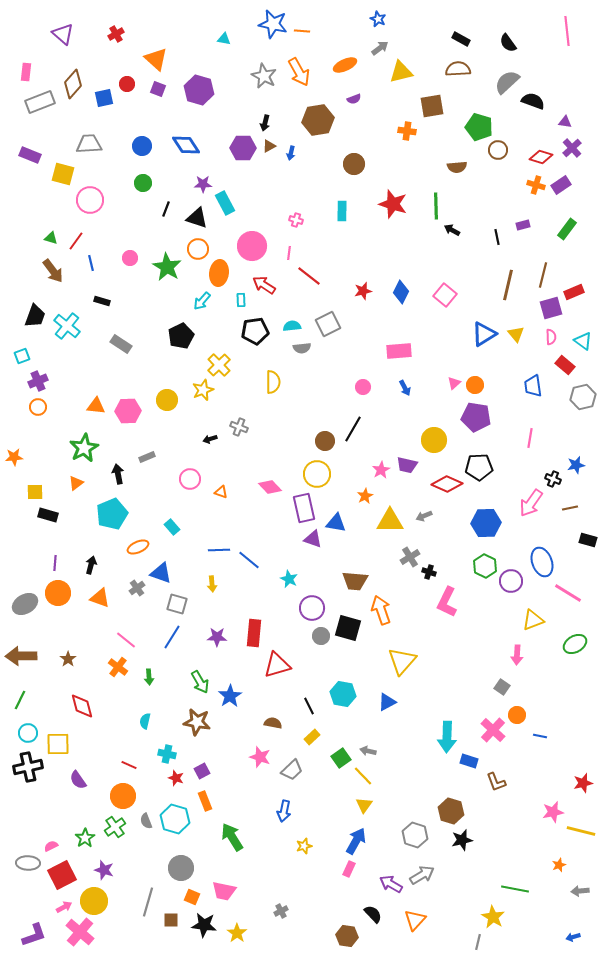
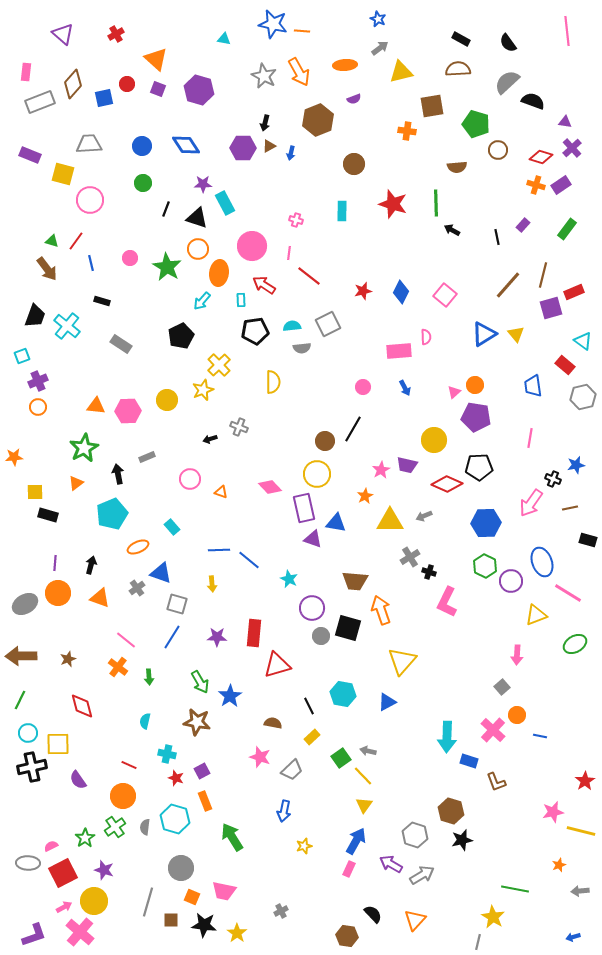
orange ellipse at (345, 65): rotated 20 degrees clockwise
brown hexagon at (318, 120): rotated 12 degrees counterclockwise
green pentagon at (479, 127): moved 3 px left, 3 px up
green line at (436, 206): moved 3 px up
purple rectangle at (523, 225): rotated 32 degrees counterclockwise
green triangle at (51, 238): moved 1 px right, 3 px down
brown arrow at (53, 271): moved 6 px left, 2 px up
brown line at (508, 285): rotated 28 degrees clockwise
pink semicircle at (551, 337): moved 125 px left
pink triangle at (454, 383): moved 9 px down
yellow triangle at (533, 620): moved 3 px right, 5 px up
brown star at (68, 659): rotated 14 degrees clockwise
gray square at (502, 687): rotated 14 degrees clockwise
black cross at (28, 767): moved 4 px right
red star at (583, 783): moved 2 px right, 2 px up; rotated 18 degrees counterclockwise
gray semicircle at (146, 821): moved 1 px left, 6 px down; rotated 28 degrees clockwise
red square at (62, 875): moved 1 px right, 2 px up
purple arrow at (391, 884): moved 20 px up
